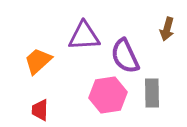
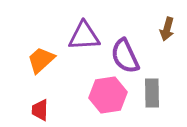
orange trapezoid: moved 3 px right, 1 px up
